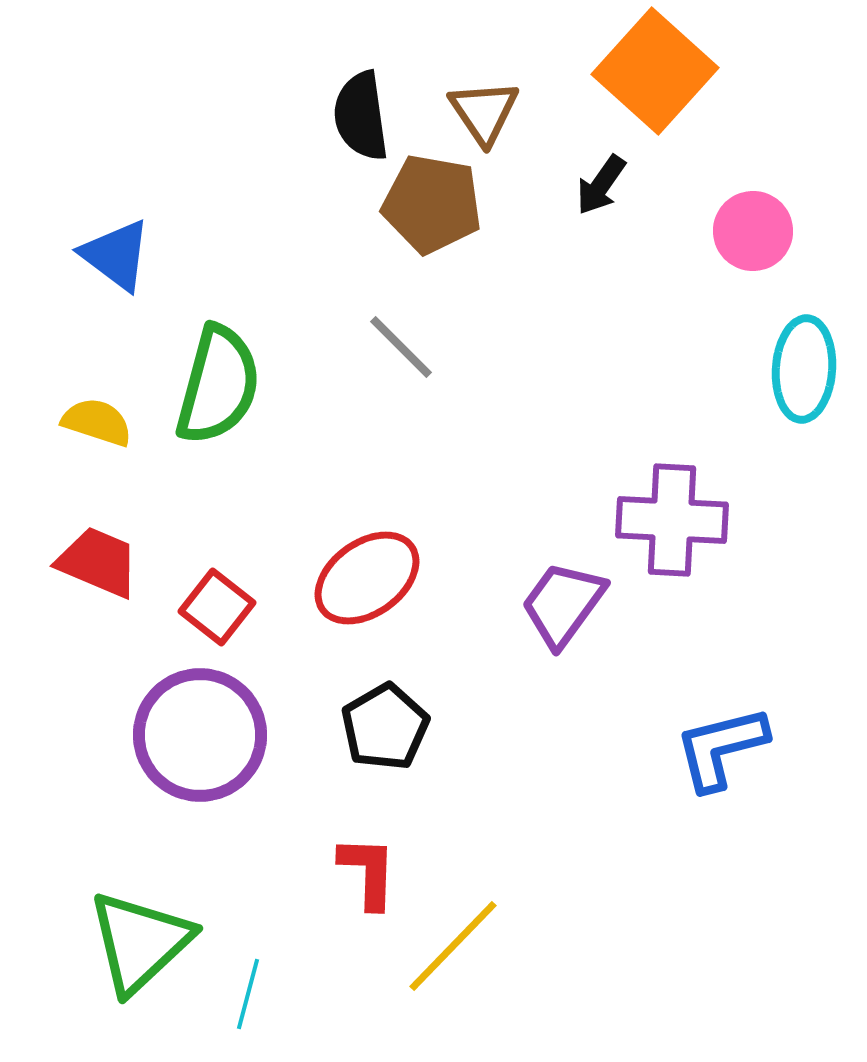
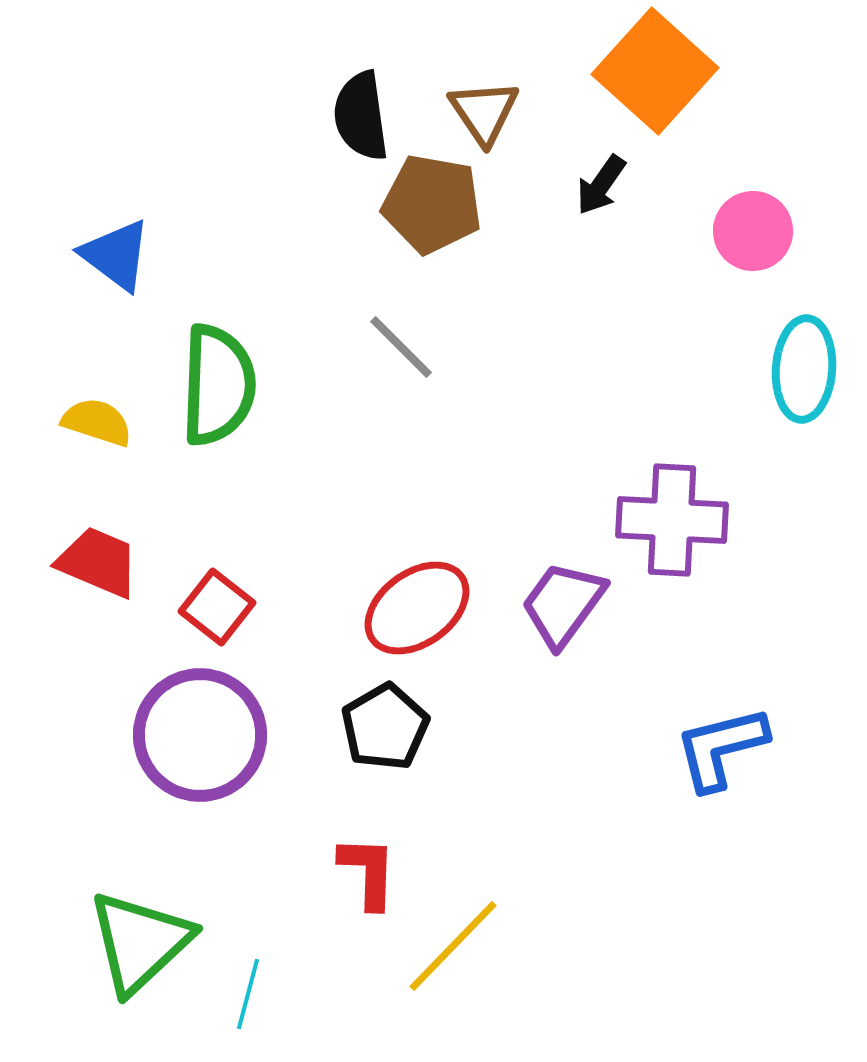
green semicircle: rotated 13 degrees counterclockwise
red ellipse: moved 50 px right, 30 px down
